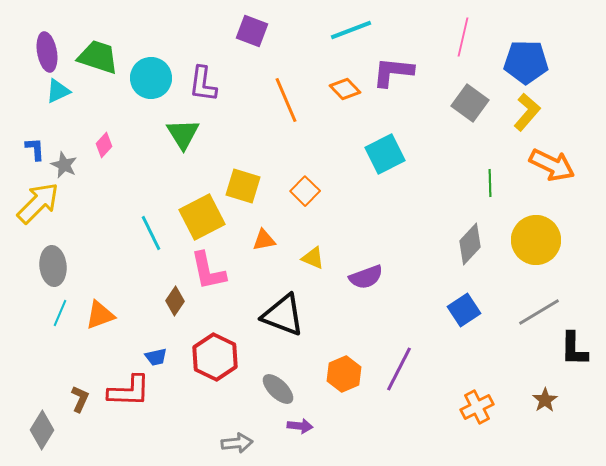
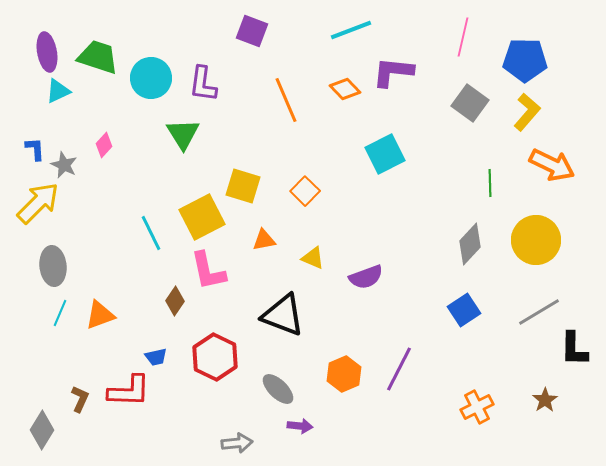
blue pentagon at (526, 62): moved 1 px left, 2 px up
